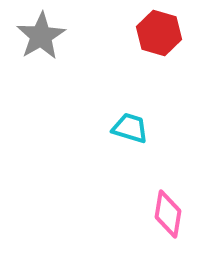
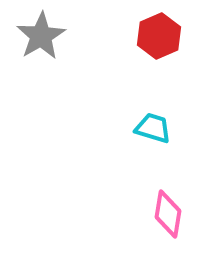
red hexagon: moved 3 px down; rotated 21 degrees clockwise
cyan trapezoid: moved 23 px right
